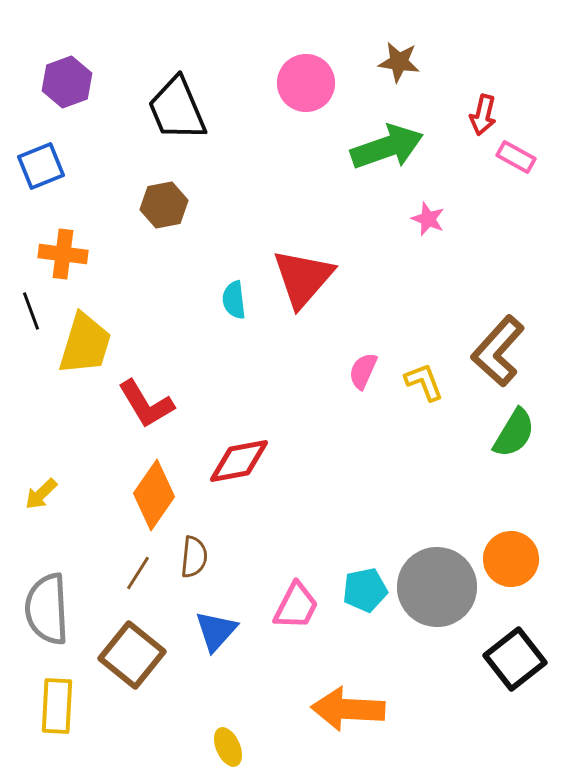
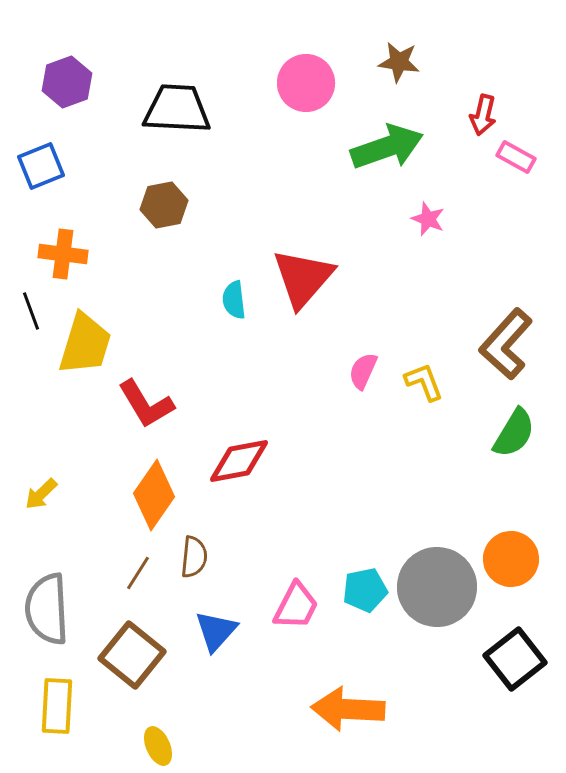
black trapezoid: rotated 116 degrees clockwise
brown L-shape: moved 8 px right, 7 px up
yellow ellipse: moved 70 px left, 1 px up
